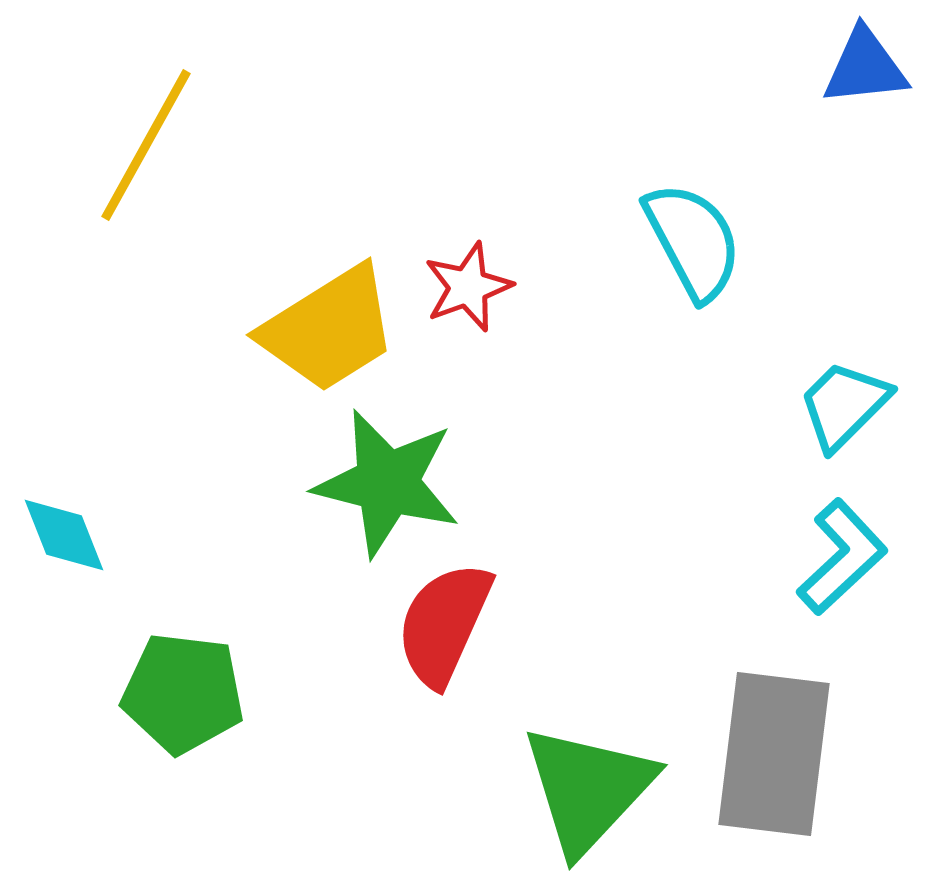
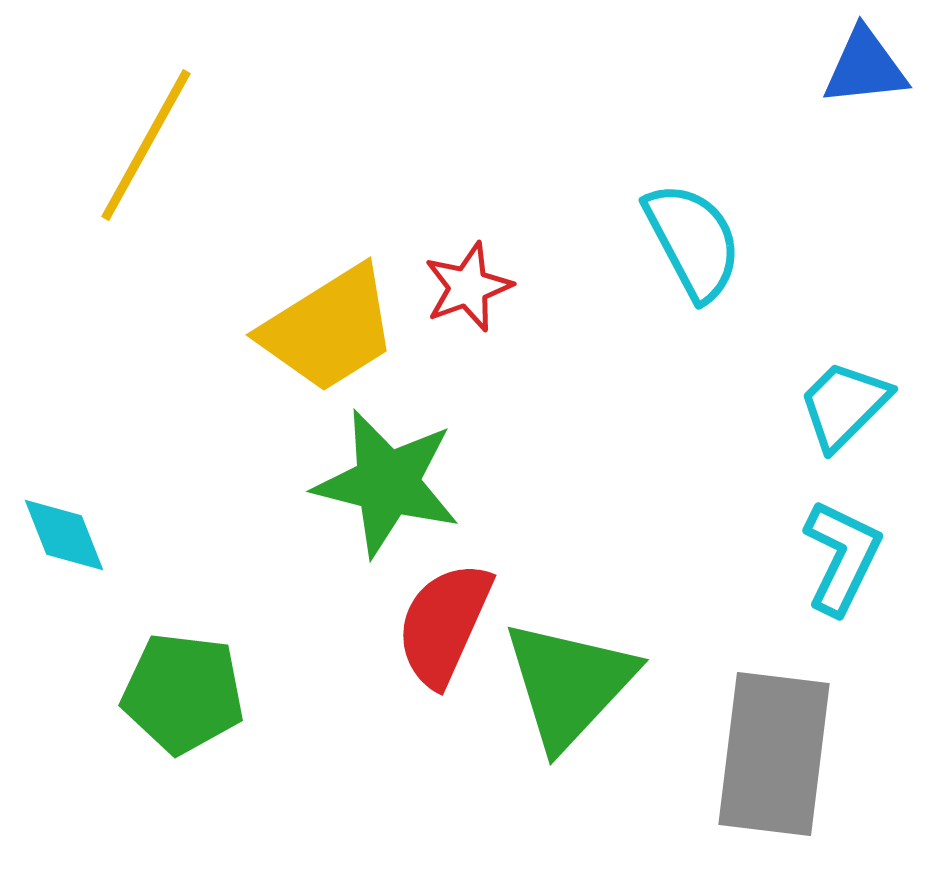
cyan L-shape: rotated 21 degrees counterclockwise
green triangle: moved 19 px left, 105 px up
